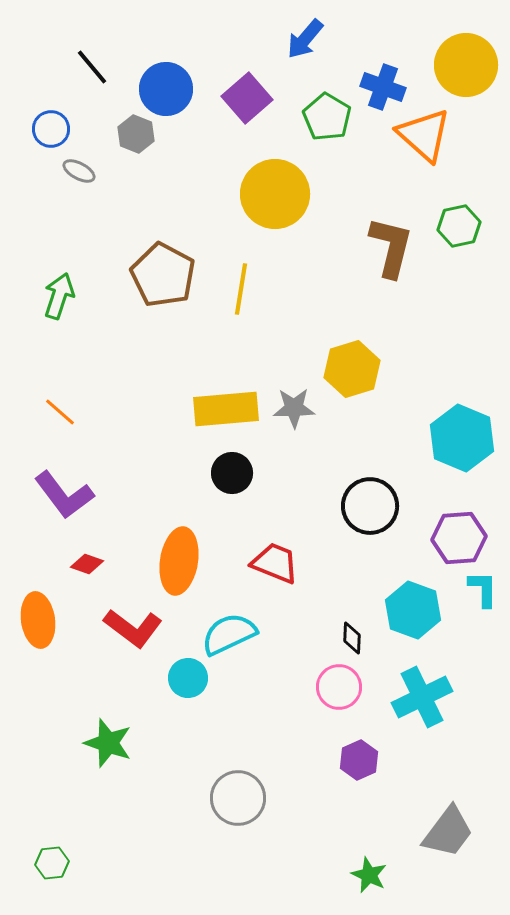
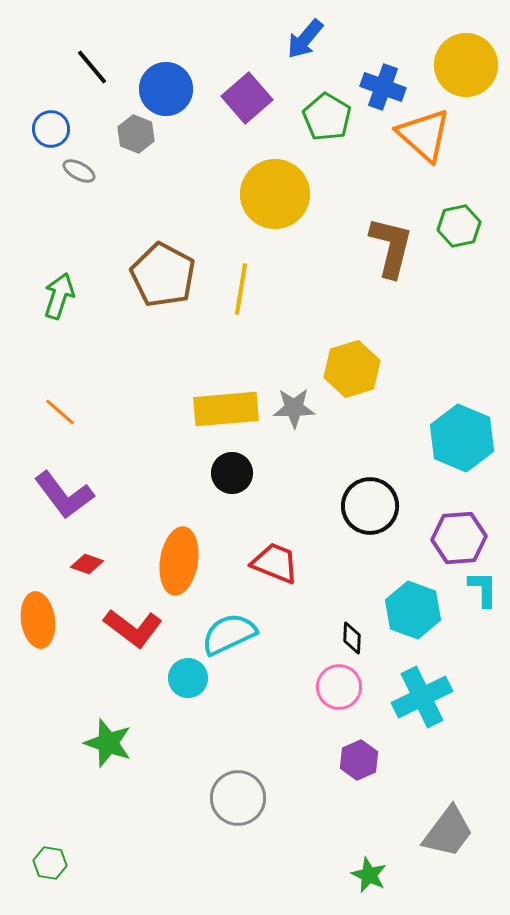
green hexagon at (52, 863): moved 2 px left; rotated 16 degrees clockwise
